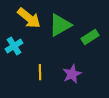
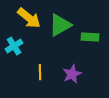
green rectangle: rotated 36 degrees clockwise
